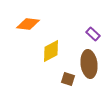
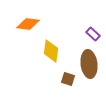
yellow diamond: rotated 55 degrees counterclockwise
